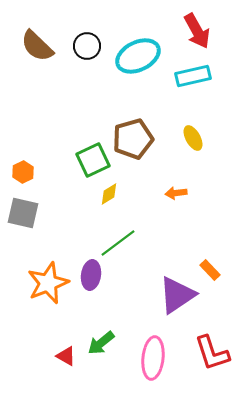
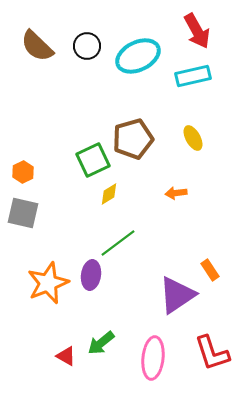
orange rectangle: rotated 10 degrees clockwise
